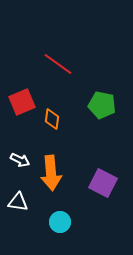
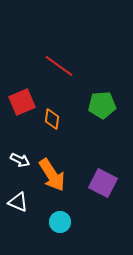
red line: moved 1 px right, 2 px down
green pentagon: rotated 16 degrees counterclockwise
orange arrow: moved 1 px right, 2 px down; rotated 28 degrees counterclockwise
white triangle: rotated 15 degrees clockwise
